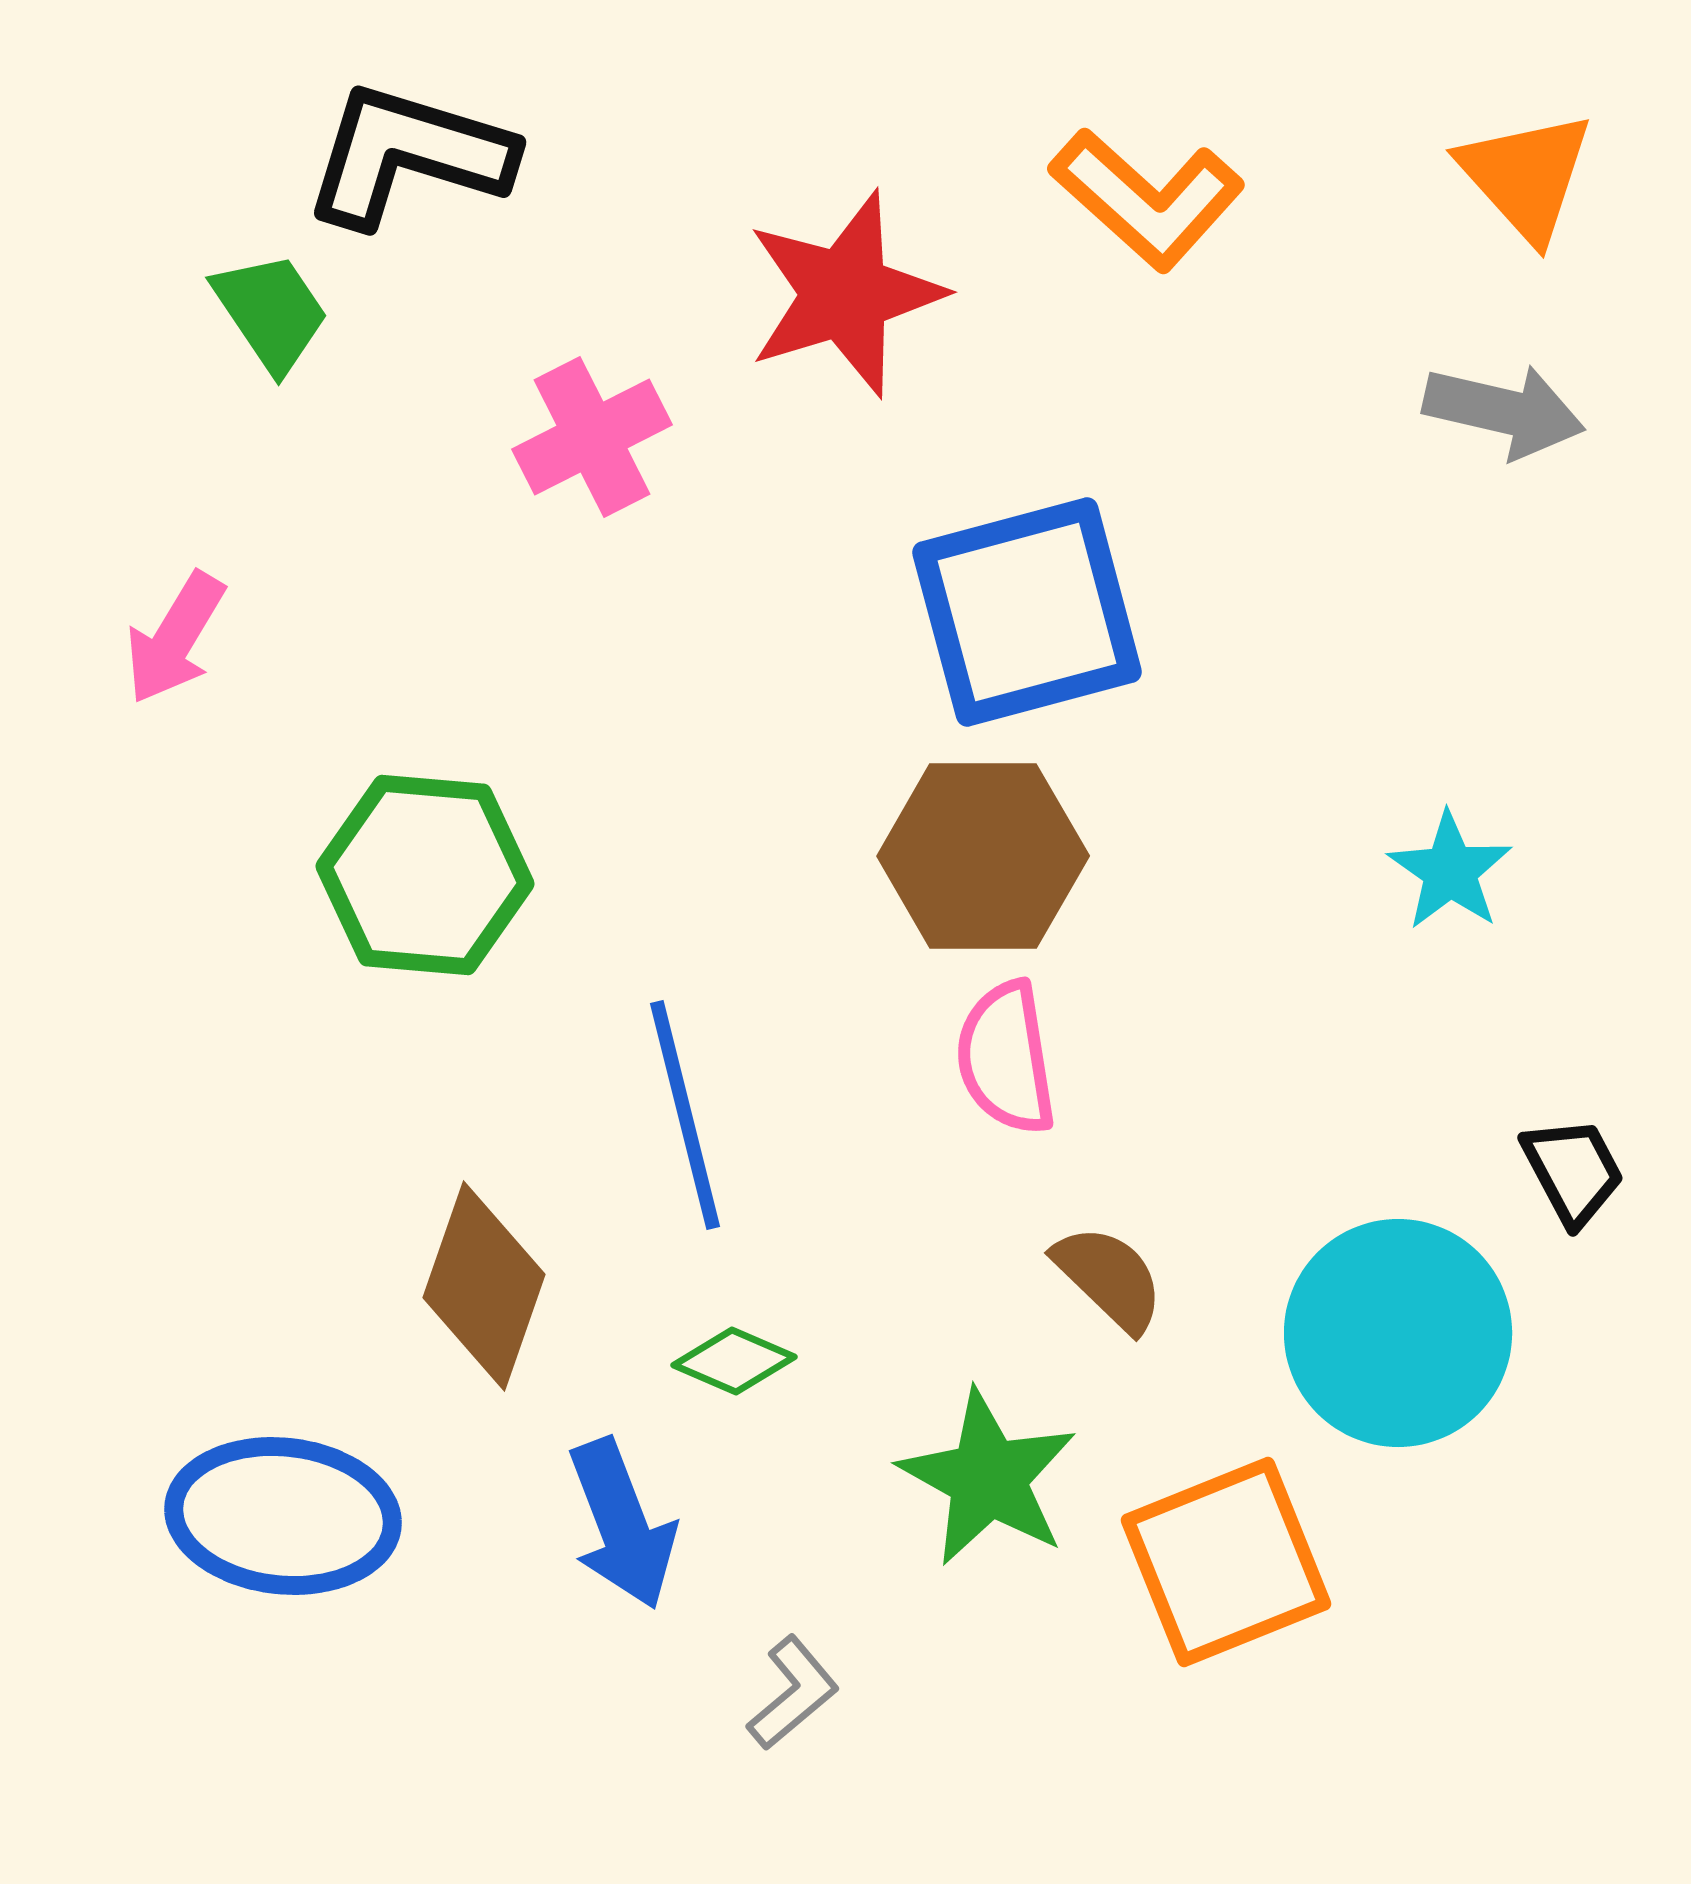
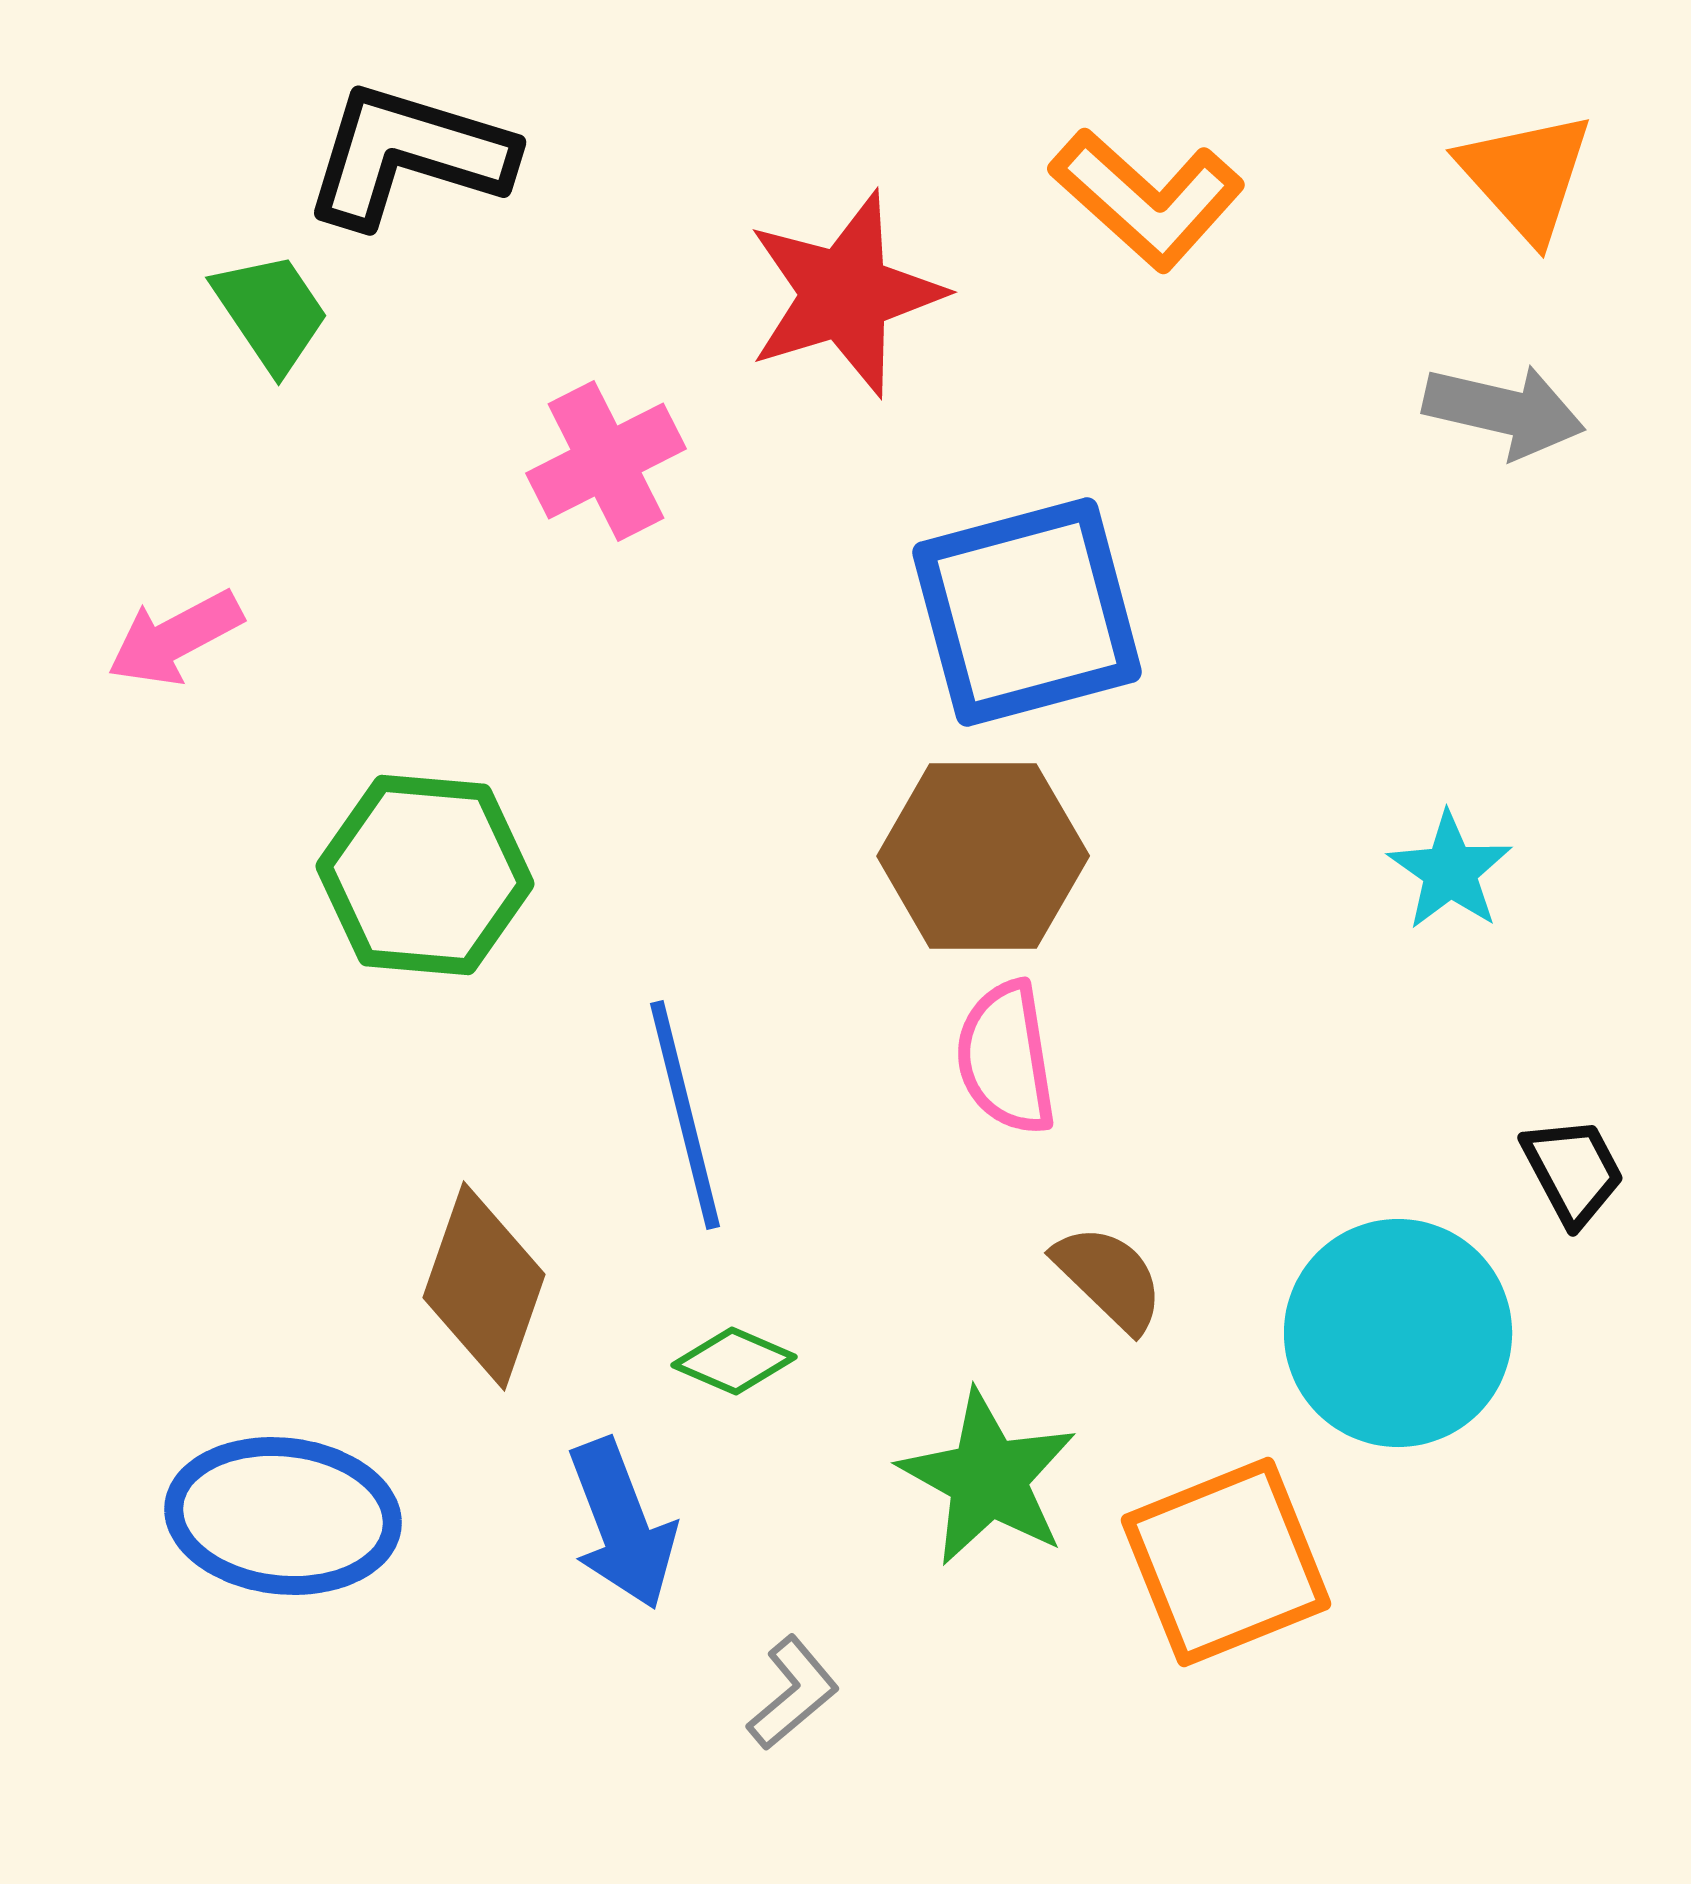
pink cross: moved 14 px right, 24 px down
pink arrow: rotated 31 degrees clockwise
